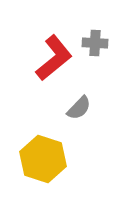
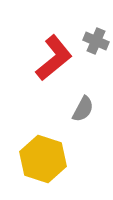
gray cross: moved 1 px right, 2 px up; rotated 20 degrees clockwise
gray semicircle: moved 4 px right, 1 px down; rotated 16 degrees counterclockwise
